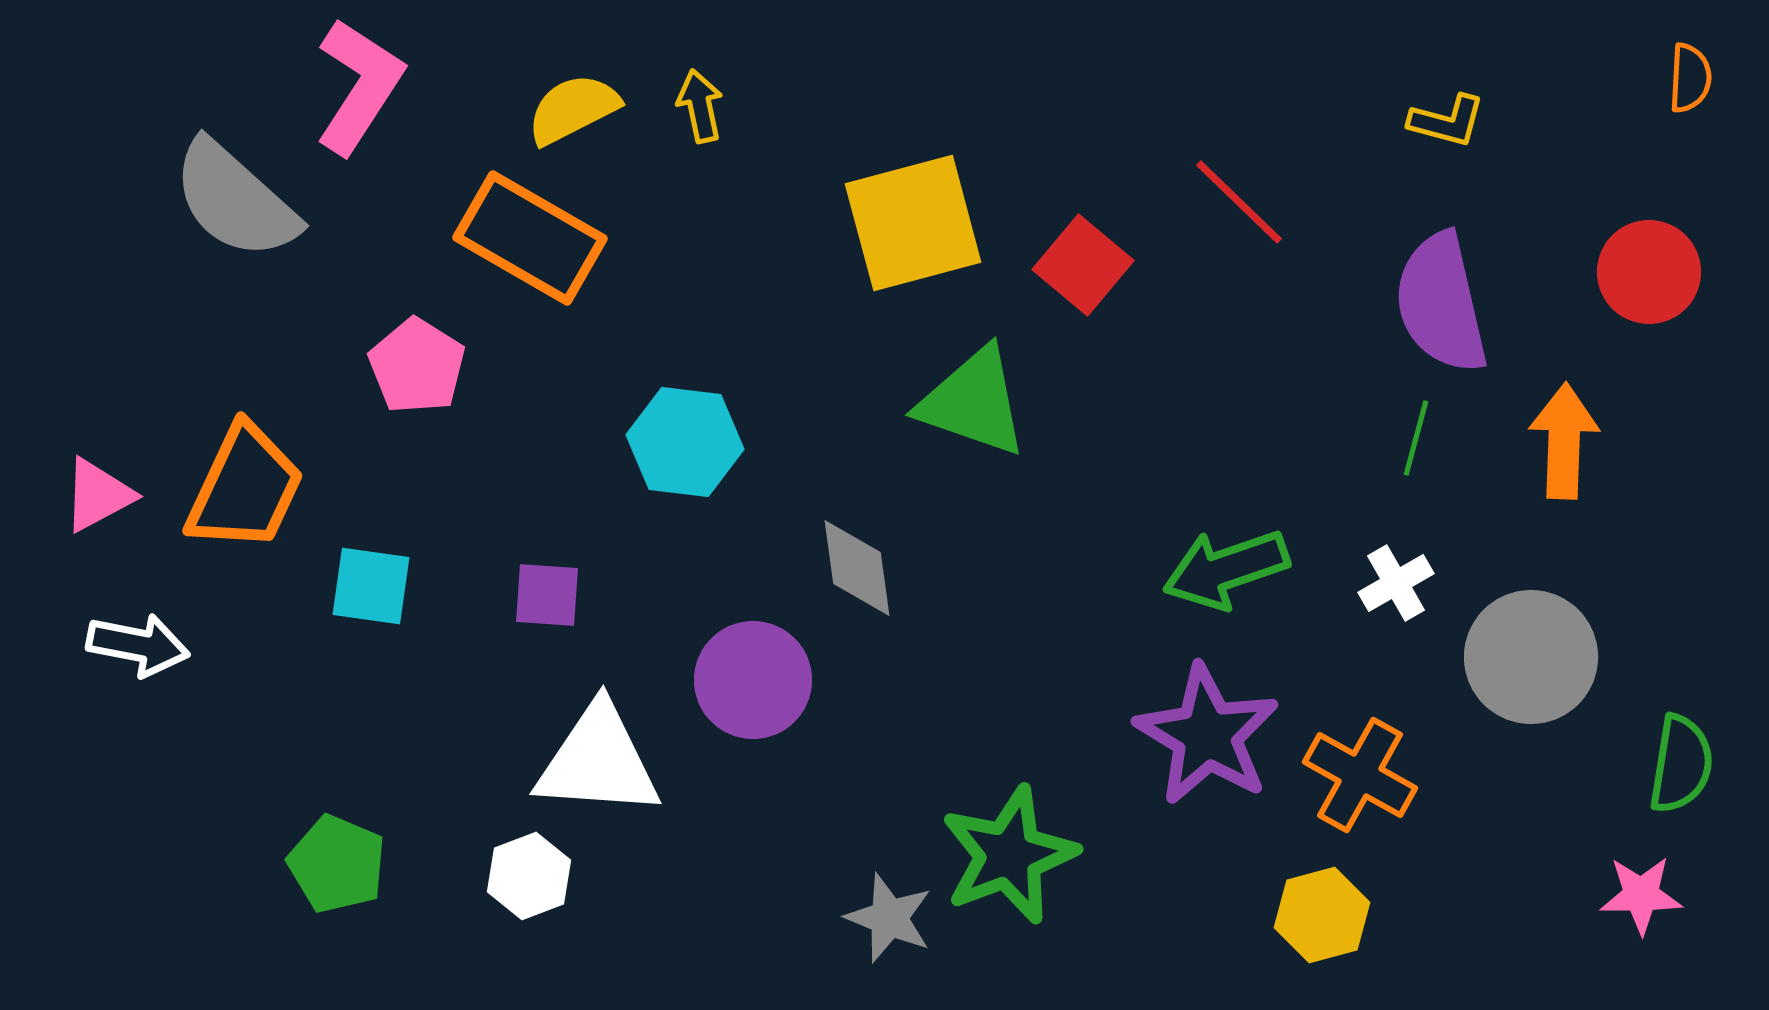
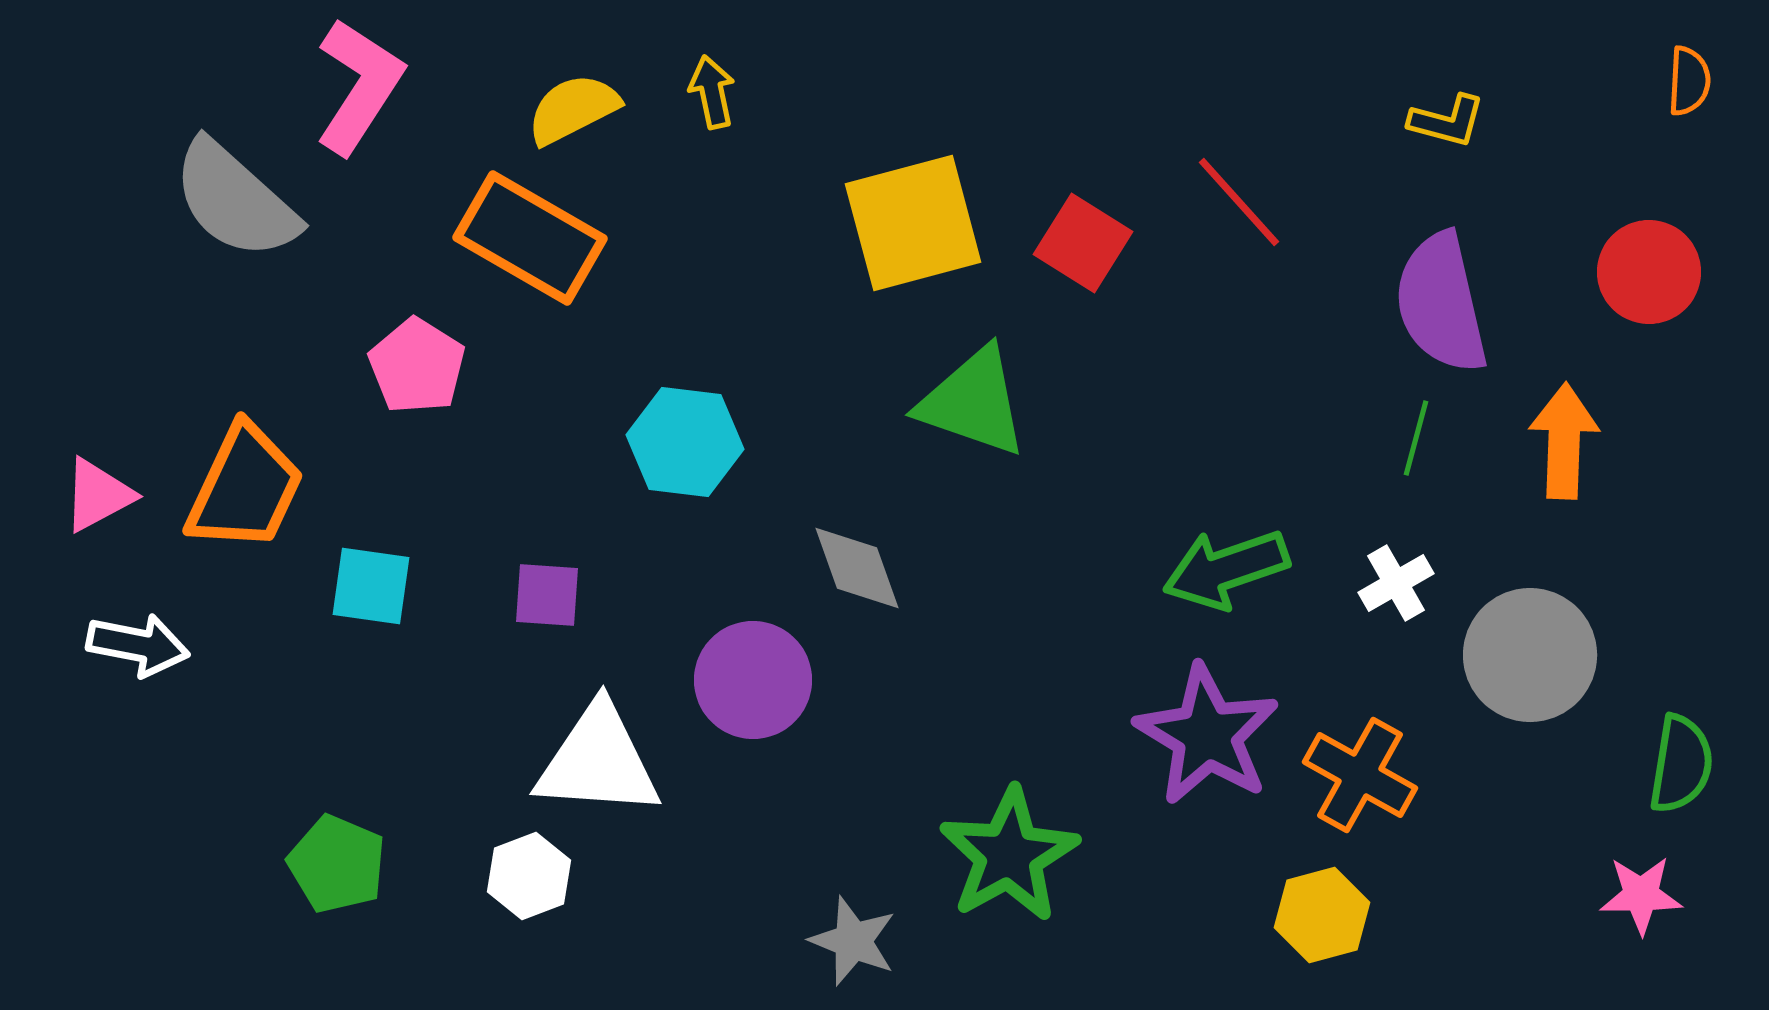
orange semicircle: moved 1 px left, 3 px down
yellow arrow: moved 12 px right, 14 px up
red line: rotated 4 degrees clockwise
red square: moved 22 px up; rotated 8 degrees counterclockwise
gray diamond: rotated 12 degrees counterclockwise
gray circle: moved 1 px left, 2 px up
green star: rotated 8 degrees counterclockwise
gray star: moved 36 px left, 23 px down
